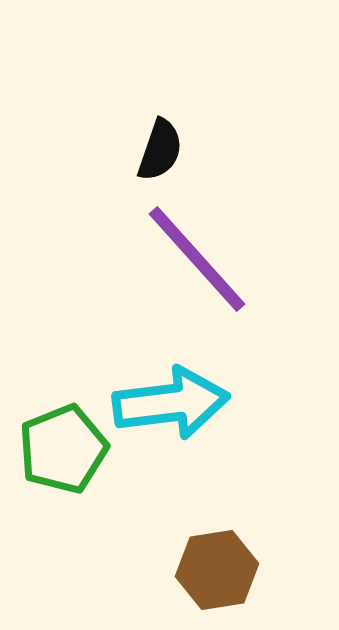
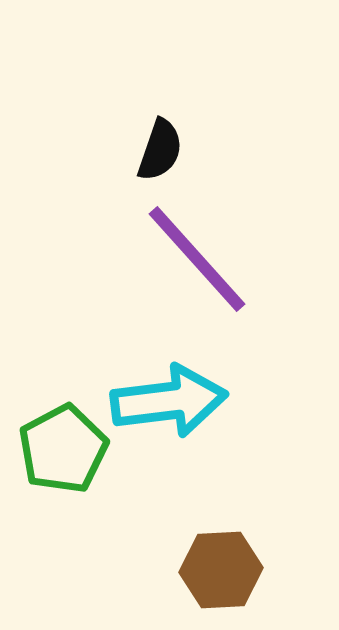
cyan arrow: moved 2 px left, 2 px up
green pentagon: rotated 6 degrees counterclockwise
brown hexagon: moved 4 px right; rotated 6 degrees clockwise
